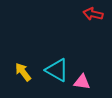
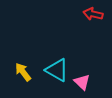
pink triangle: rotated 36 degrees clockwise
